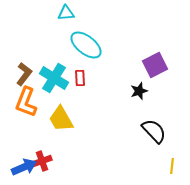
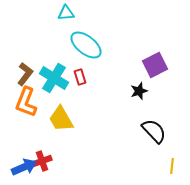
brown L-shape: moved 1 px right
red rectangle: moved 1 px up; rotated 14 degrees counterclockwise
